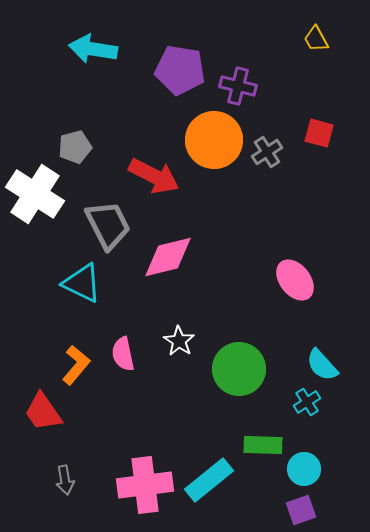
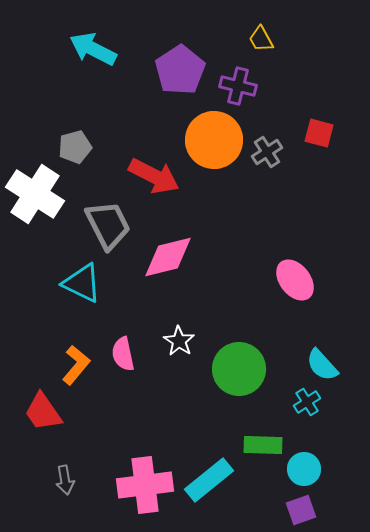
yellow trapezoid: moved 55 px left
cyan arrow: rotated 18 degrees clockwise
purple pentagon: rotated 30 degrees clockwise
